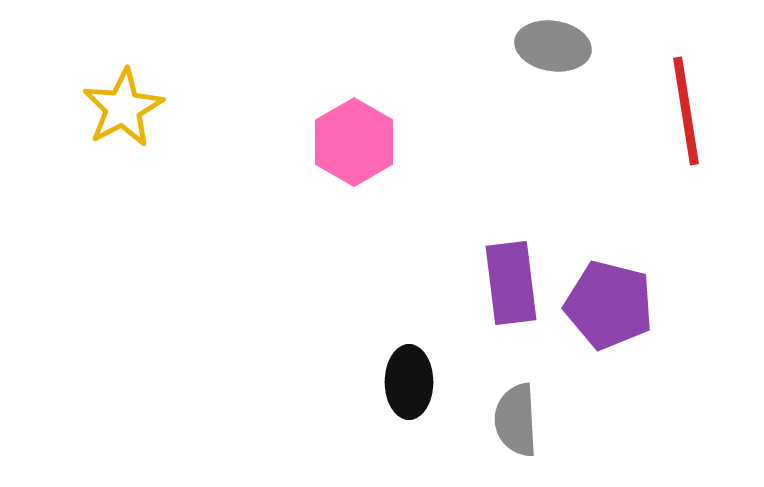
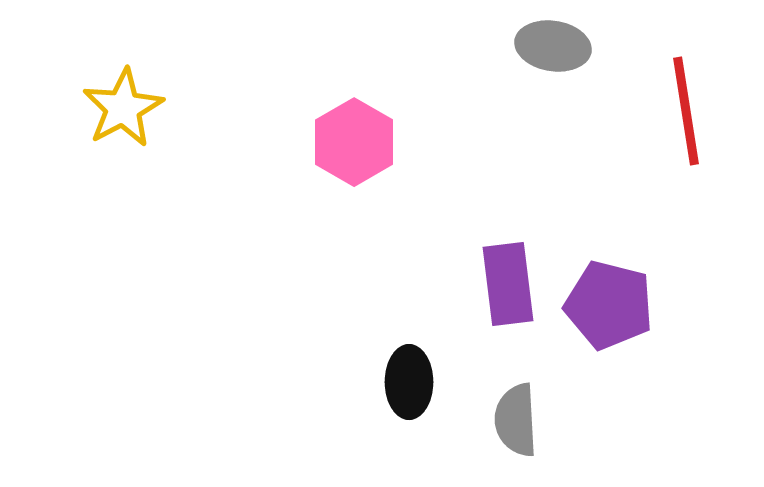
purple rectangle: moved 3 px left, 1 px down
